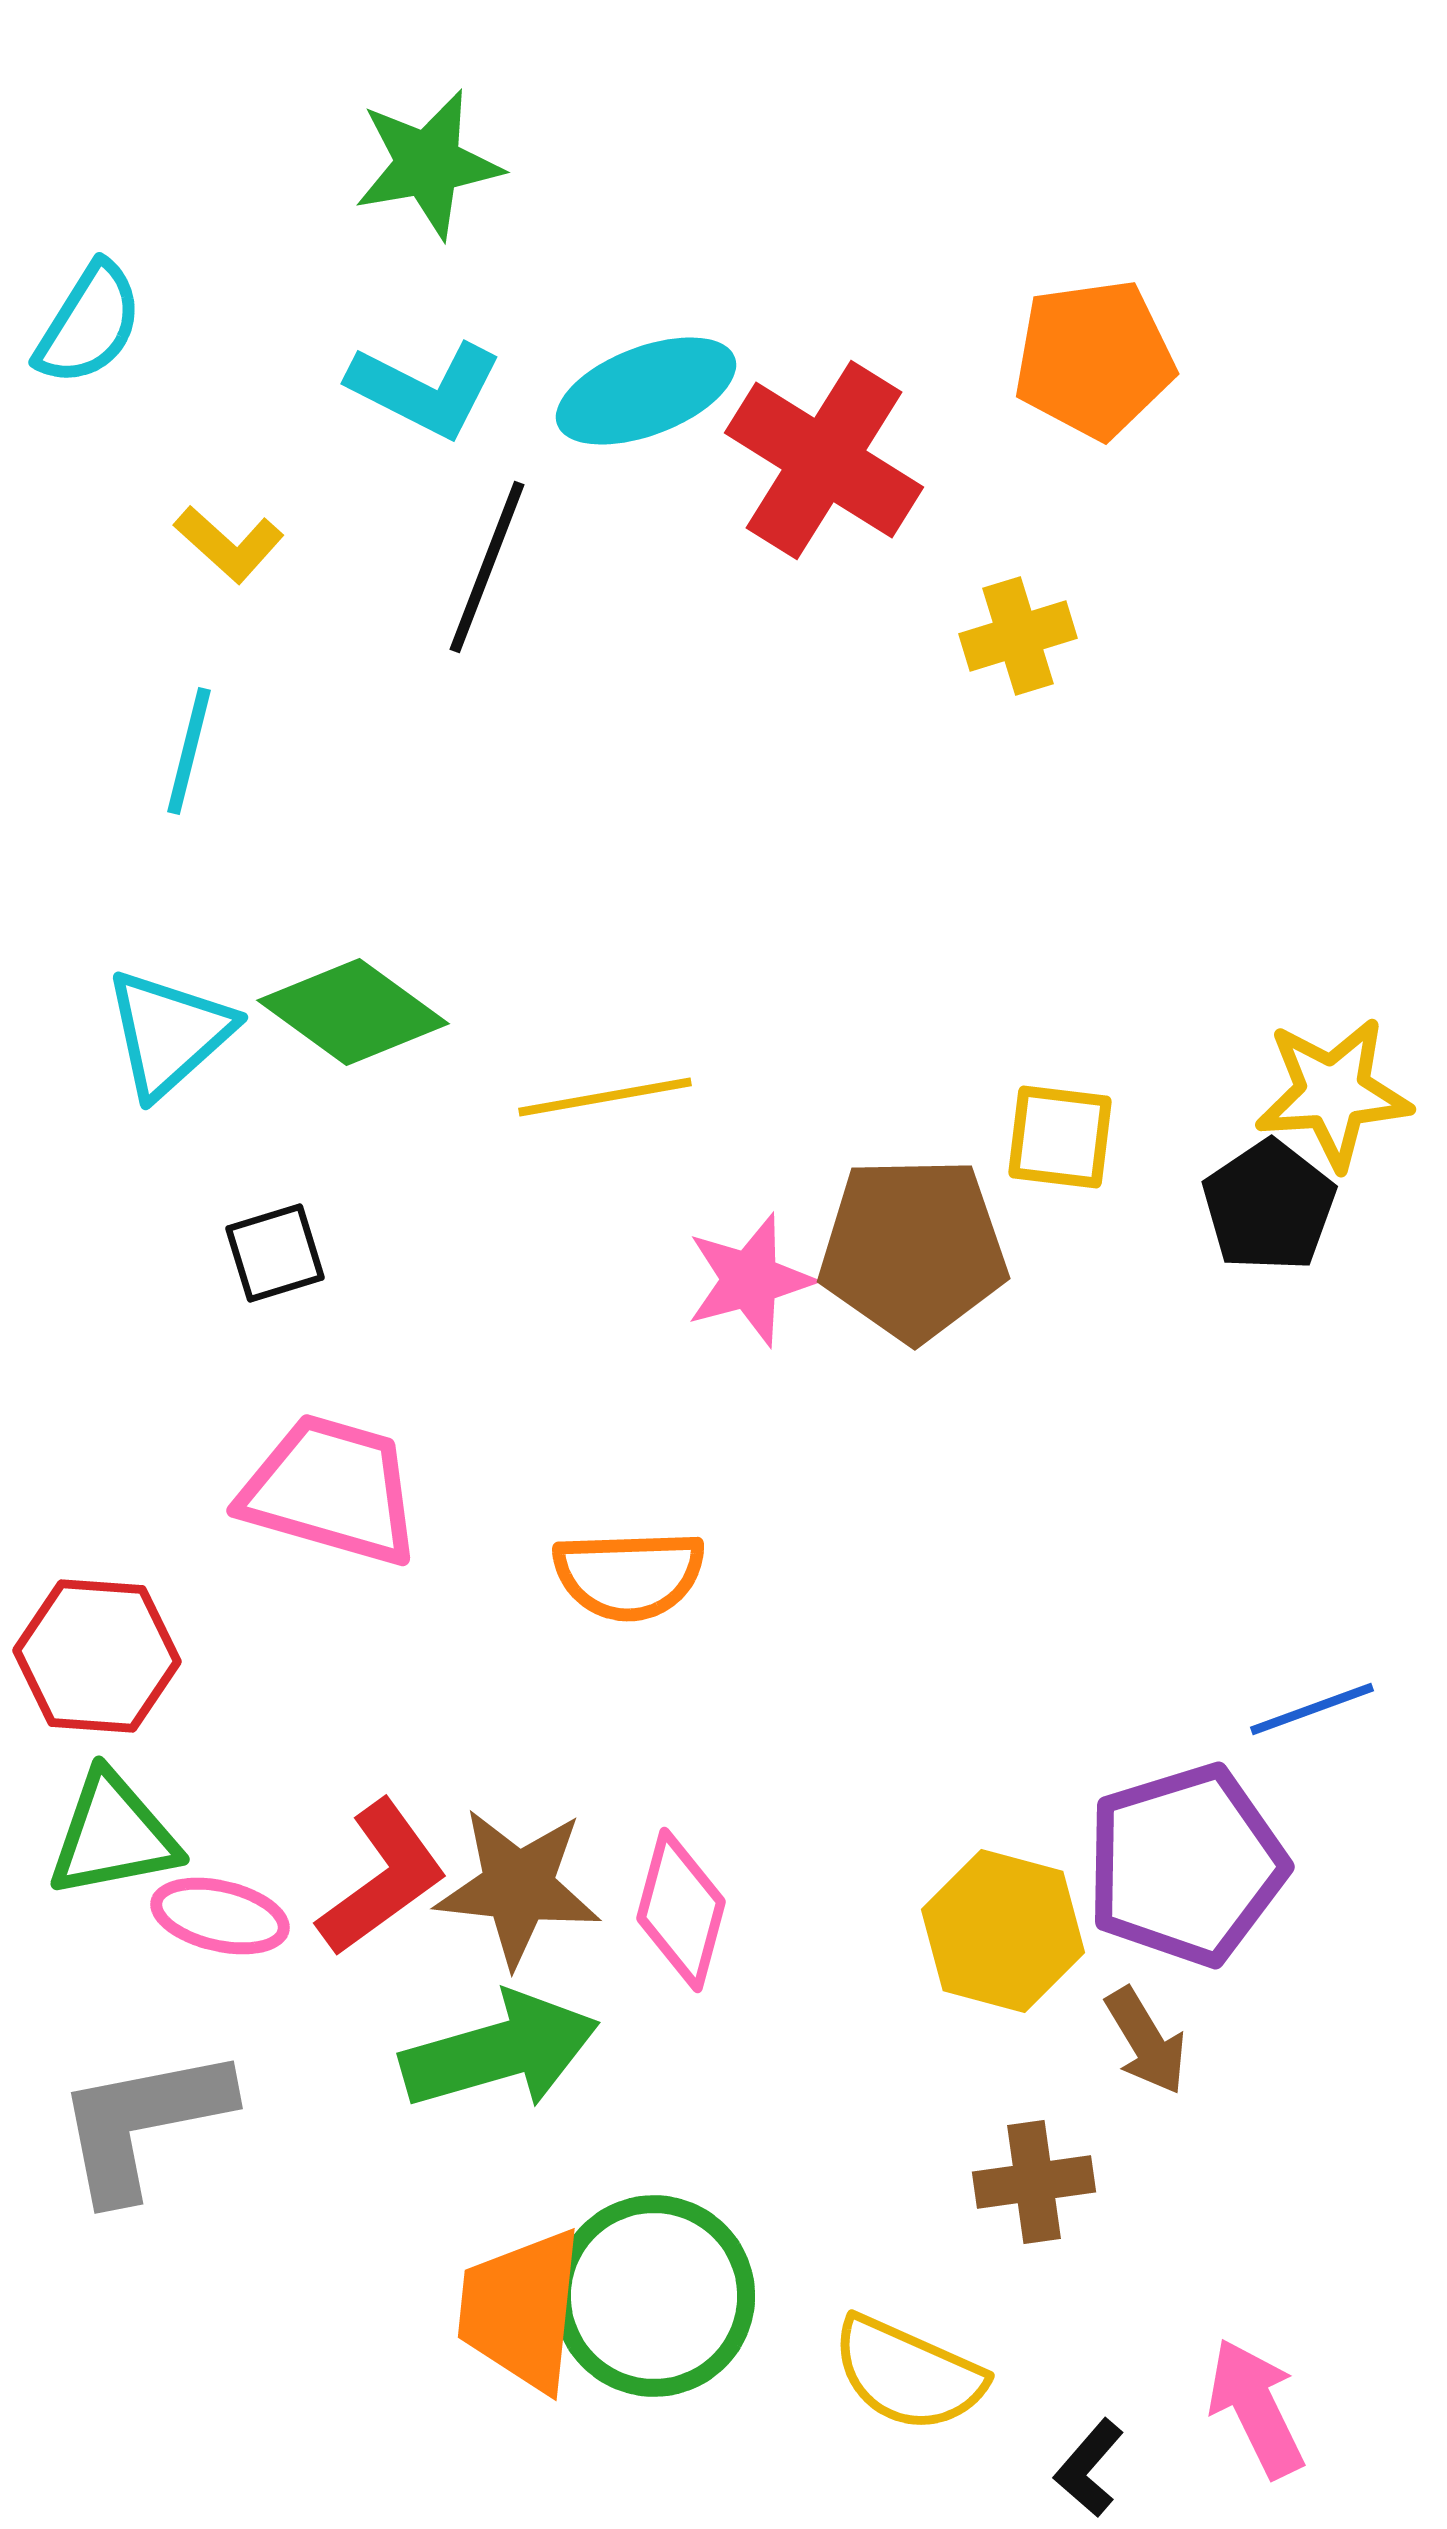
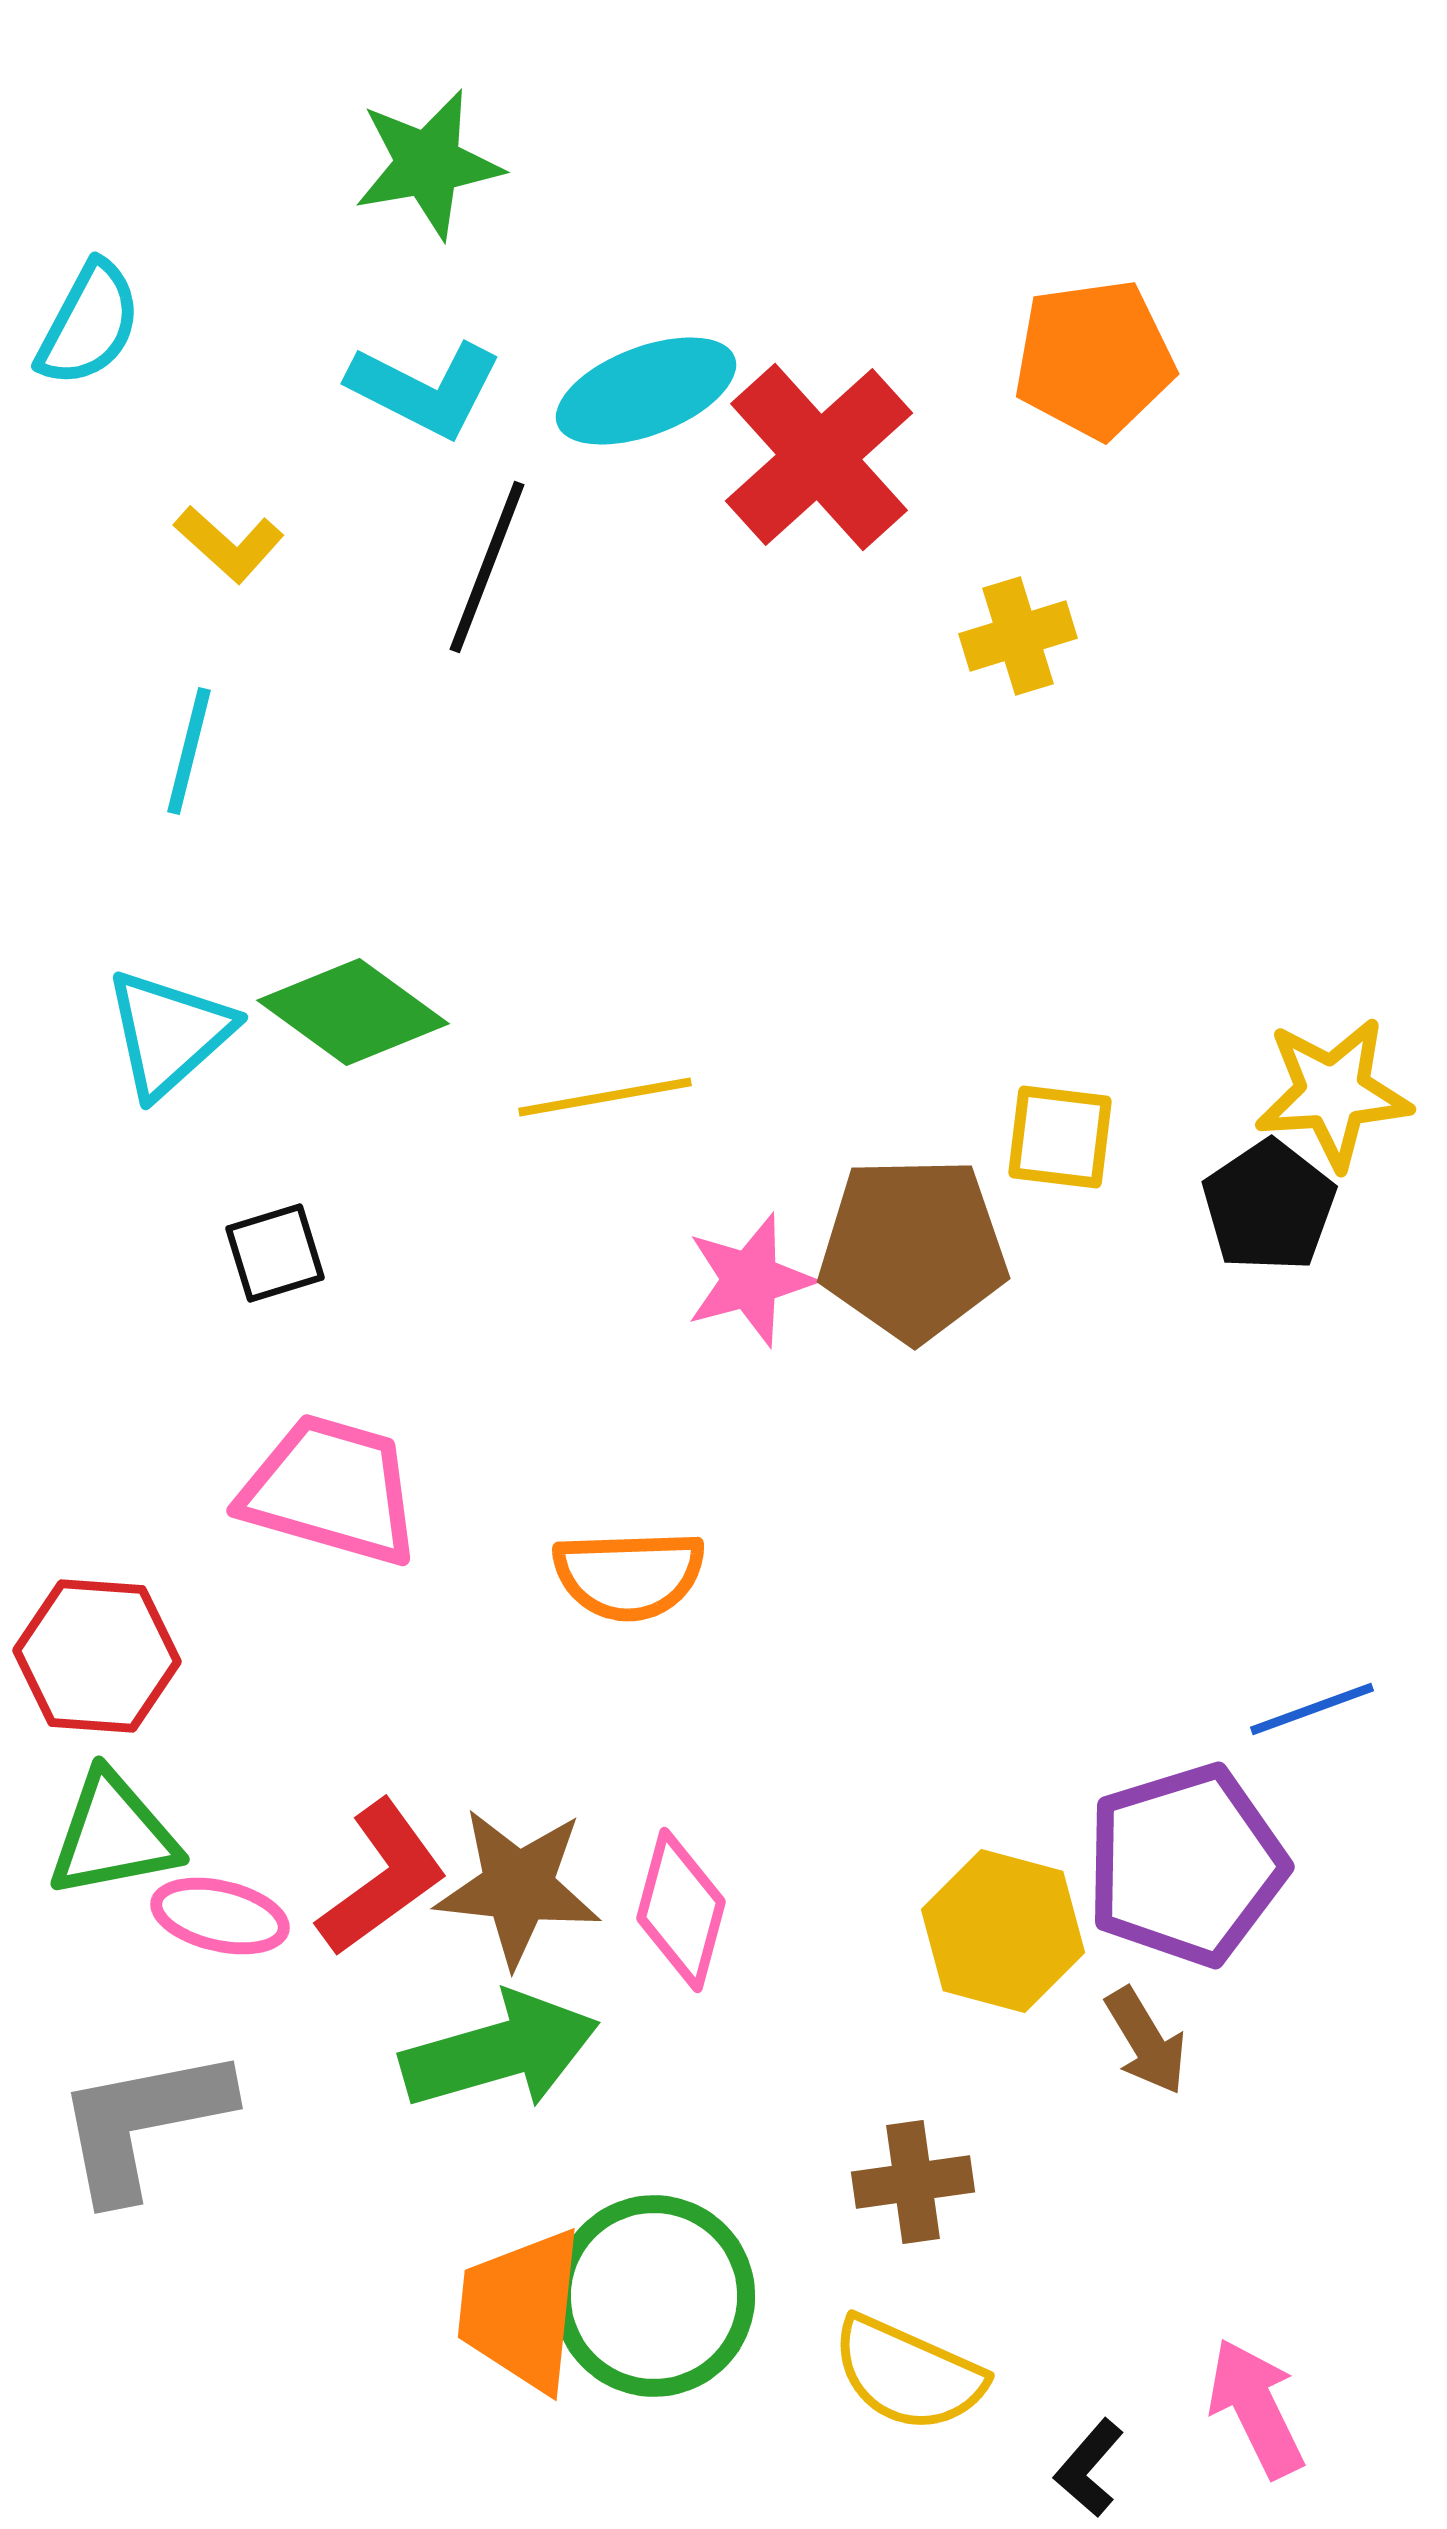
cyan semicircle: rotated 4 degrees counterclockwise
red cross: moved 5 px left, 3 px up; rotated 16 degrees clockwise
brown cross: moved 121 px left
